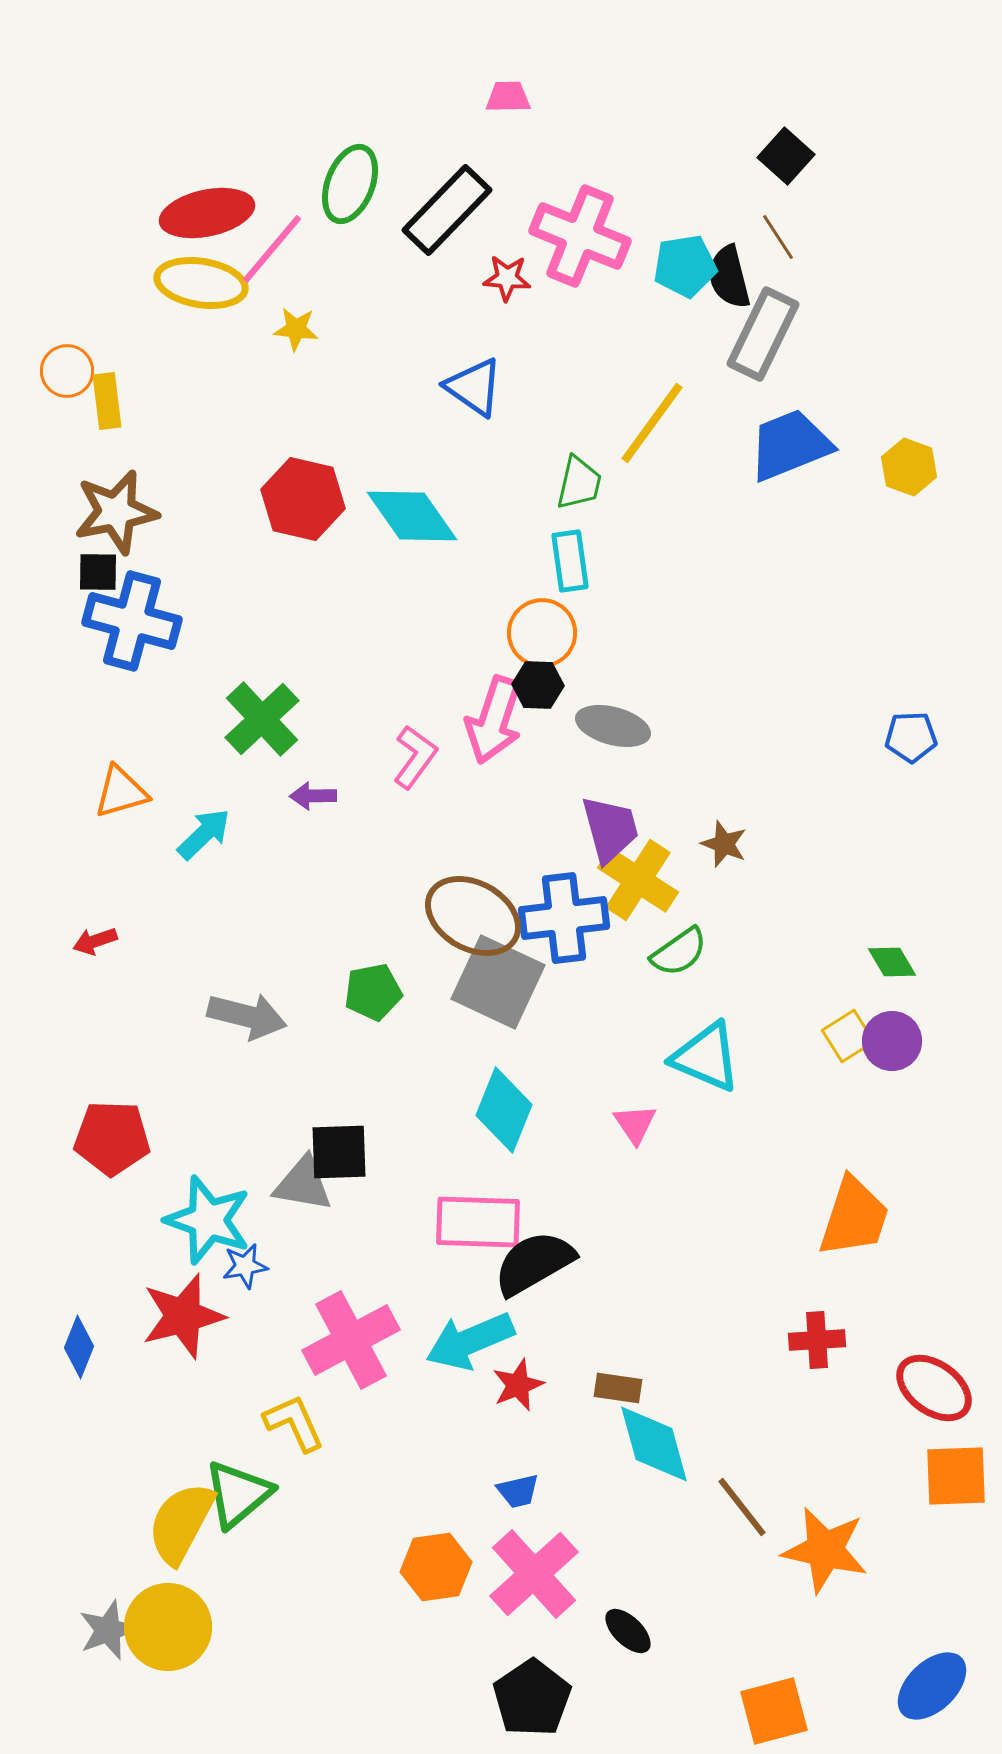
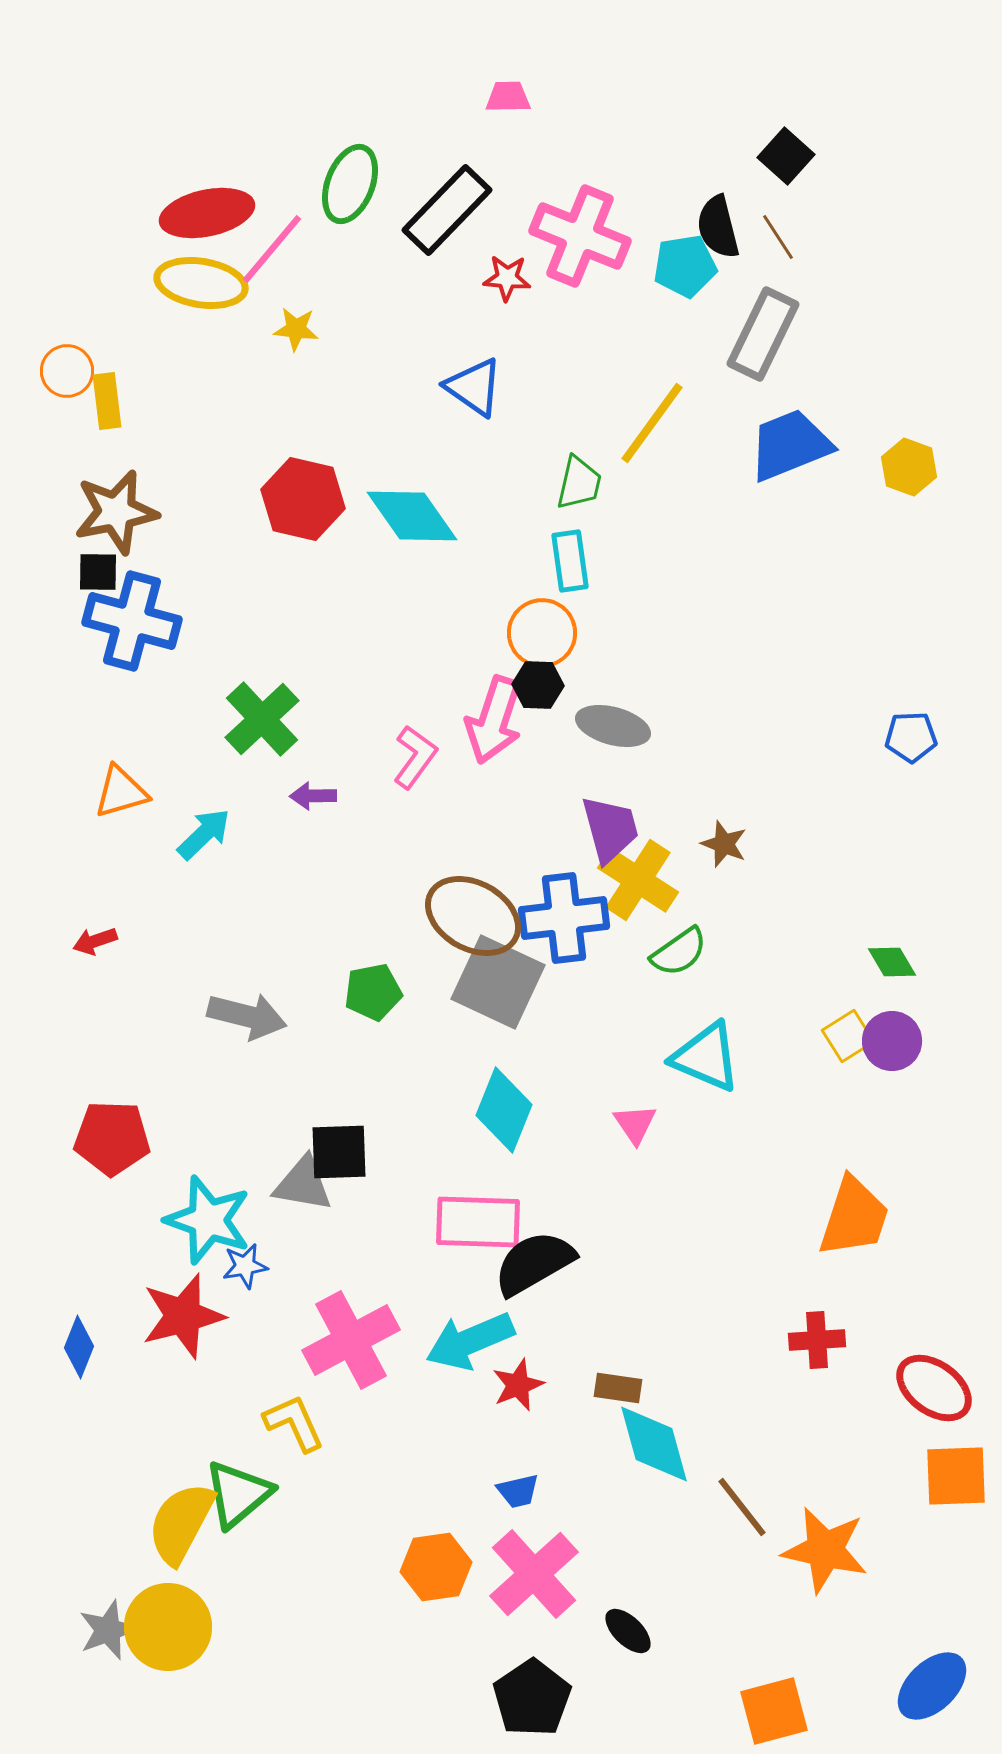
black semicircle at (729, 277): moved 11 px left, 50 px up
